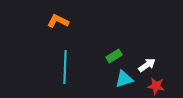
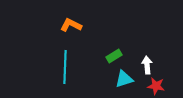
orange L-shape: moved 13 px right, 4 px down
white arrow: rotated 60 degrees counterclockwise
